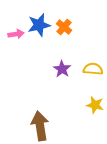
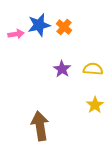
yellow star: rotated 24 degrees clockwise
